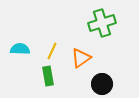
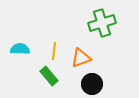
yellow line: moved 2 px right; rotated 18 degrees counterclockwise
orange triangle: rotated 15 degrees clockwise
green rectangle: moved 1 px right; rotated 30 degrees counterclockwise
black circle: moved 10 px left
